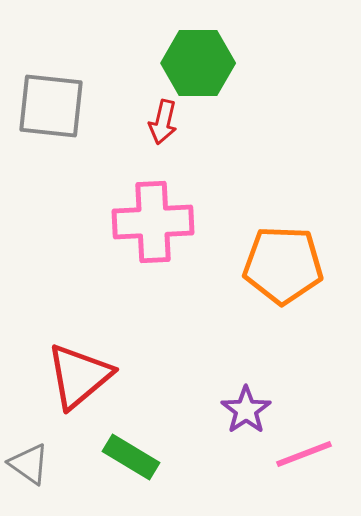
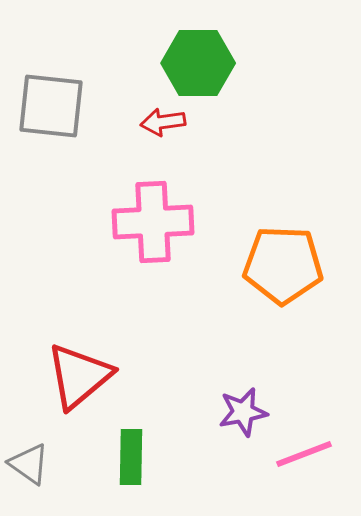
red arrow: rotated 69 degrees clockwise
purple star: moved 3 px left, 2 px down; rotated 24 degrees clockwise
green rectangle: rotated 60 degrees clockwise
